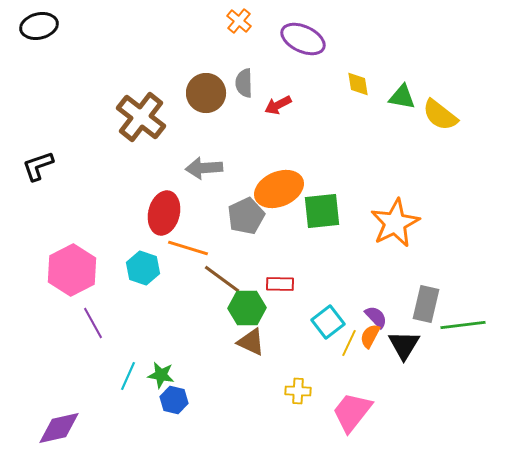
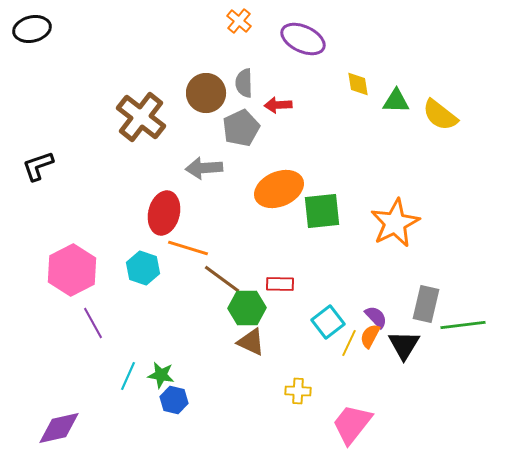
black ellipse: moved 7 px left, 3 px down
green triangle: moved 6 px left, 4 px down; rotated 8 degrees counterclockwise
red arrow: rotated 24 degrees clockwise
gray pentagon: moved 5 px left, 88 px up
pink trapezoid: moved 12 px down
